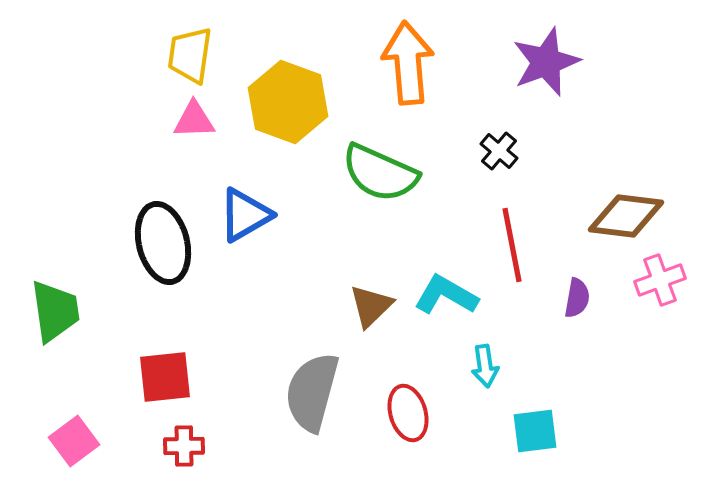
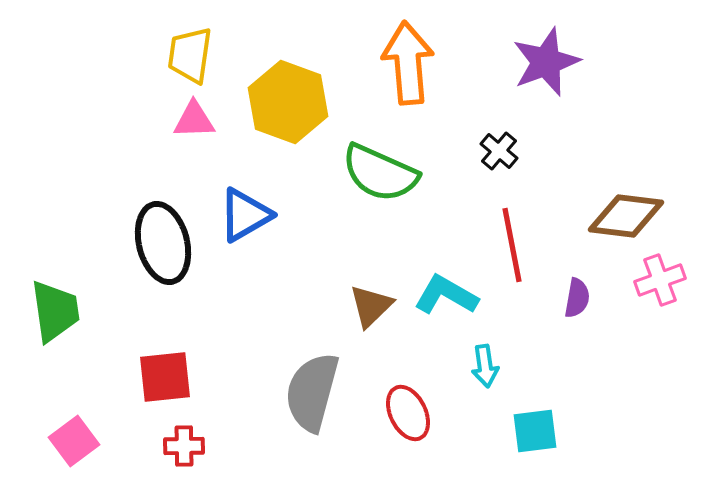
red ellipse: rotated 10 degrees counterclockwise
